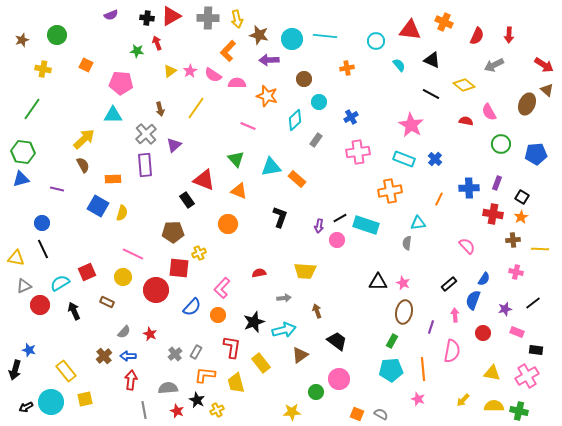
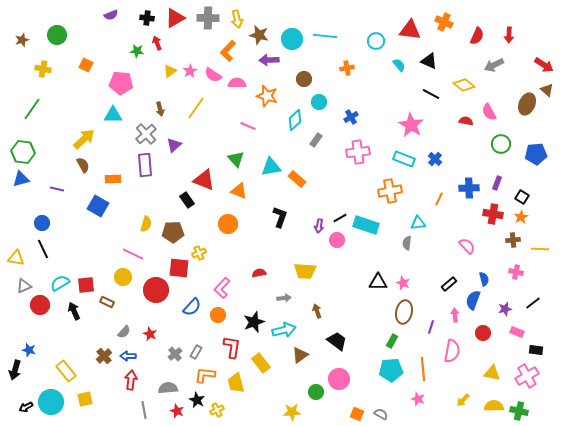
red triangle at (171, 16): moved 4 px right, 2 px down
black triangle at (432, 60): moved 3 px left, 1 px down
yellow semicircle at (122, 213): moved 24 px right, 11 px down
red square at (87, 272): moved 1 px left, 13 px down; rotated 18 degrees clockwise
blue semicircle at (484, 279): rotated 48 degrees counterclockwise
